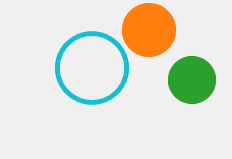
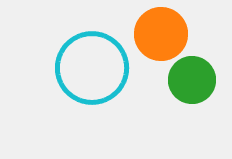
orange circle: moved 12 px right, 4 px down
